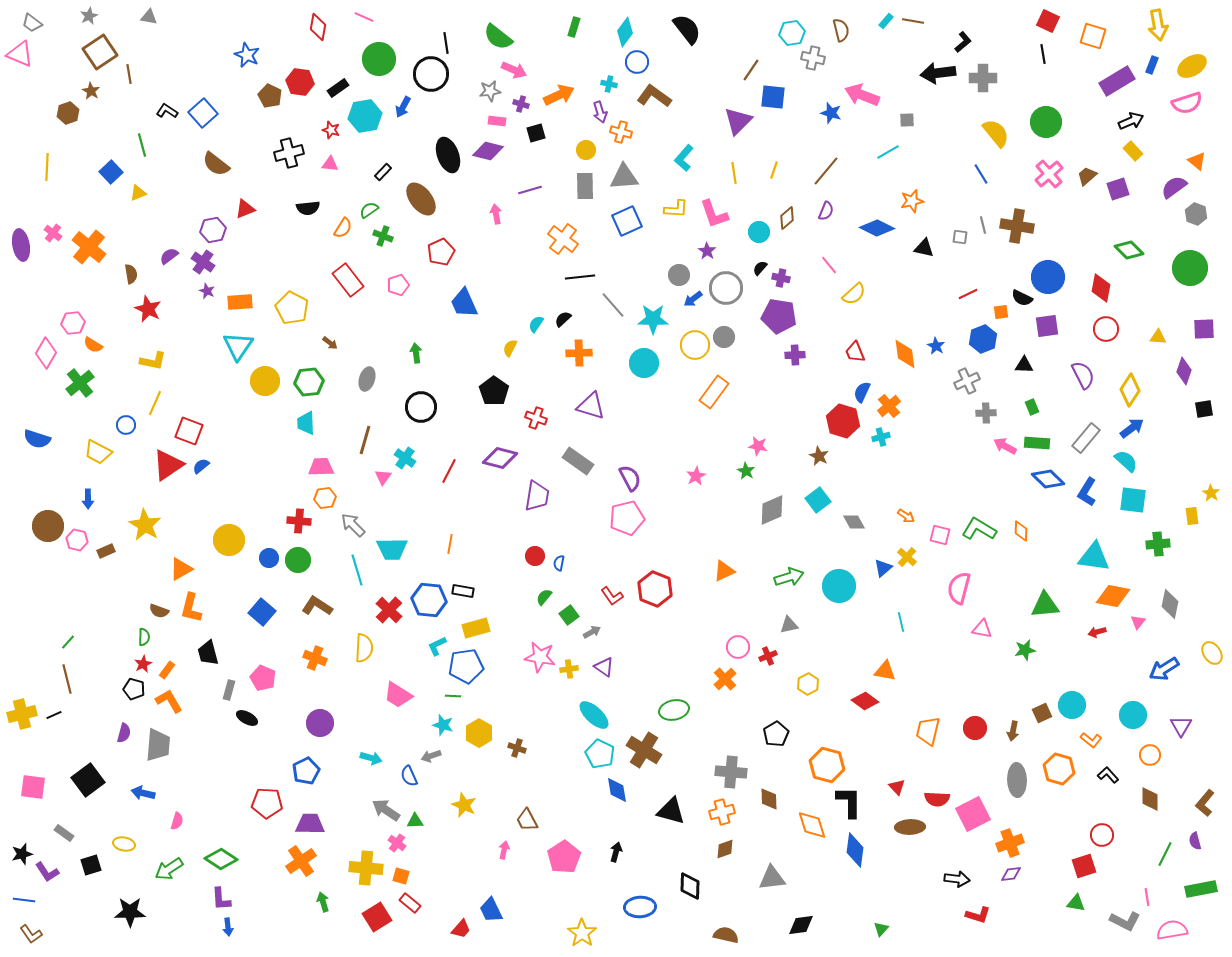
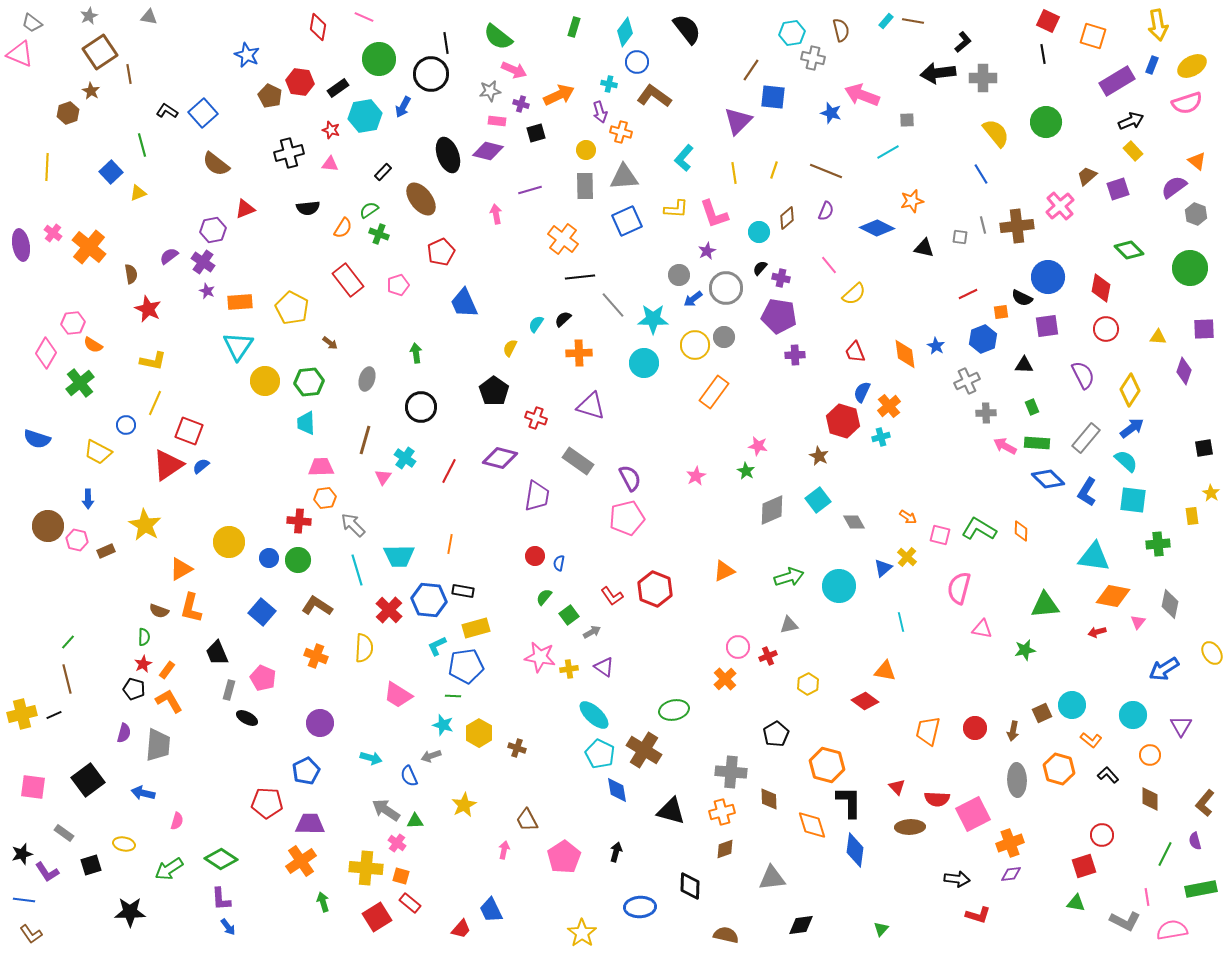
brown line at (826, 171): rotated 72 degrees clockwise
pink cross at (1049, 174): moved 11 px right, 32 px down
brown cross at (1017, 226): rotated 16 degrees counterclockwise
green cross at (383, 236): moved 4 px left, 2 px up
purple star at (707, 251): rotated 12 degrees clockwise
black square at (1204, 409): moved 39 px down
orange arrow at (906, 516): moved 2 px right, 1 px down
yellow circle at (229, 540): moved 2 px down
cyan trapezoid at (392, 549): moved 7 px right, 7 px down
black trapezoid at (208, 653): moved 9 px right; rotated 8 degrees counterclockwise
orange cross at (315, 658): moved 1 px right, 2 px up
yellow star at (464, 805): rotated 20 degrees clockwise
blue arrow at (228, 927): rotated 30 degrees counterclockwise
